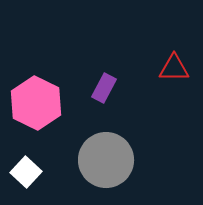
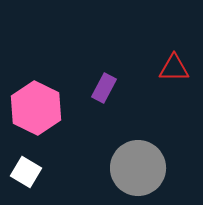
pink hexagon: moved 5 px down
gray circle: moved 32 px right, 8 px down
white square: rotated 12 degrees counterclockwise
